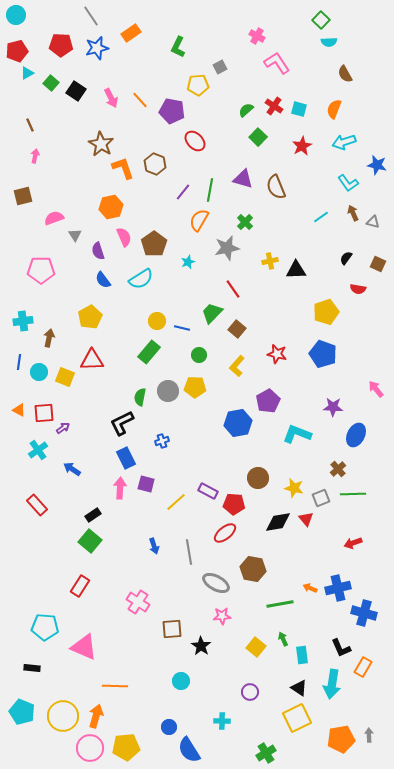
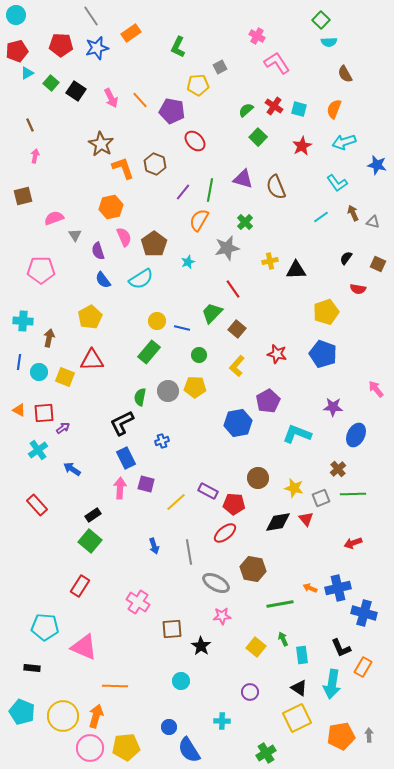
cyan L-shape at (348, 183): moved 11 px left
cyan cross at (23, 321): rotated 12 degrees clockwise
orange pentagon at (341, 739): moved 3 px up
